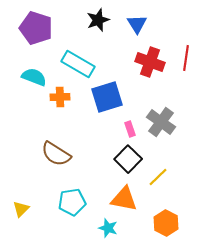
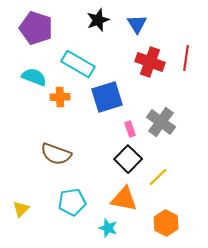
brown semicircle: rotated 12 degrees counterclockwise
